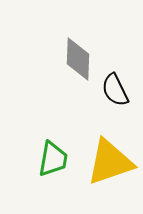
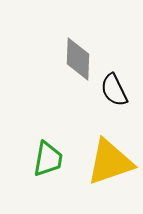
black semicircle: moved 1 px left
green trapezoid: moved 5 px left
